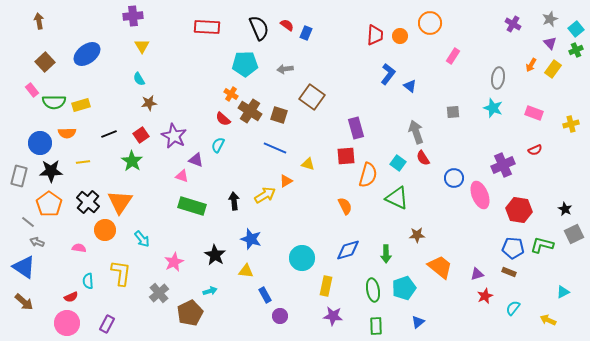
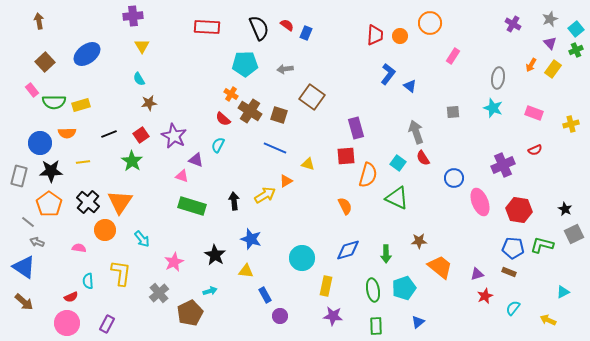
pink ellipse at (480, 195): moved 7 px down
brown star at (417, 235): moved 2 px right, 6 px down
